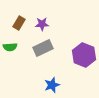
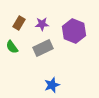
green semicircle: moved 2 px right; rotated 56 degrees clockwise
purple hexagon: moved 10 px left, 24 px up
